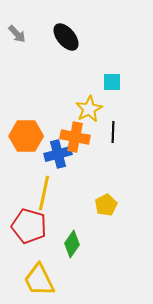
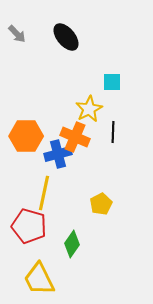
orange cross: rotated 12 degrees clockwise
yellow pentagon: moved 5 px left, 1 px up
yellow trapezoid: moved 1 px up
